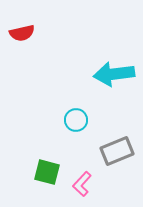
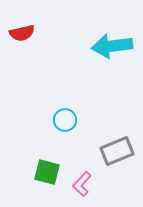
cyan arrow: moved 2 px left, 28 px up
cyan circle: moved 11 px left
